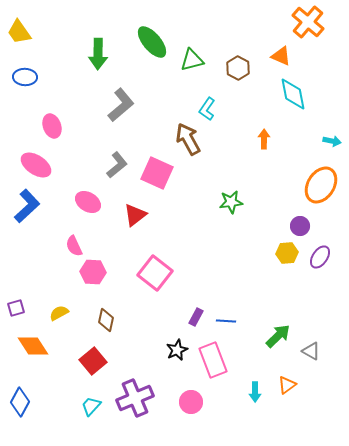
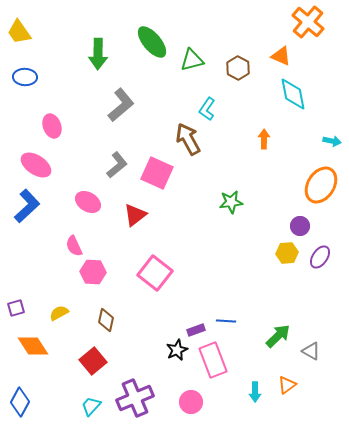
purple rectangle at (196, 317): moved 13 px down; rotated 42 degrees clockwise
